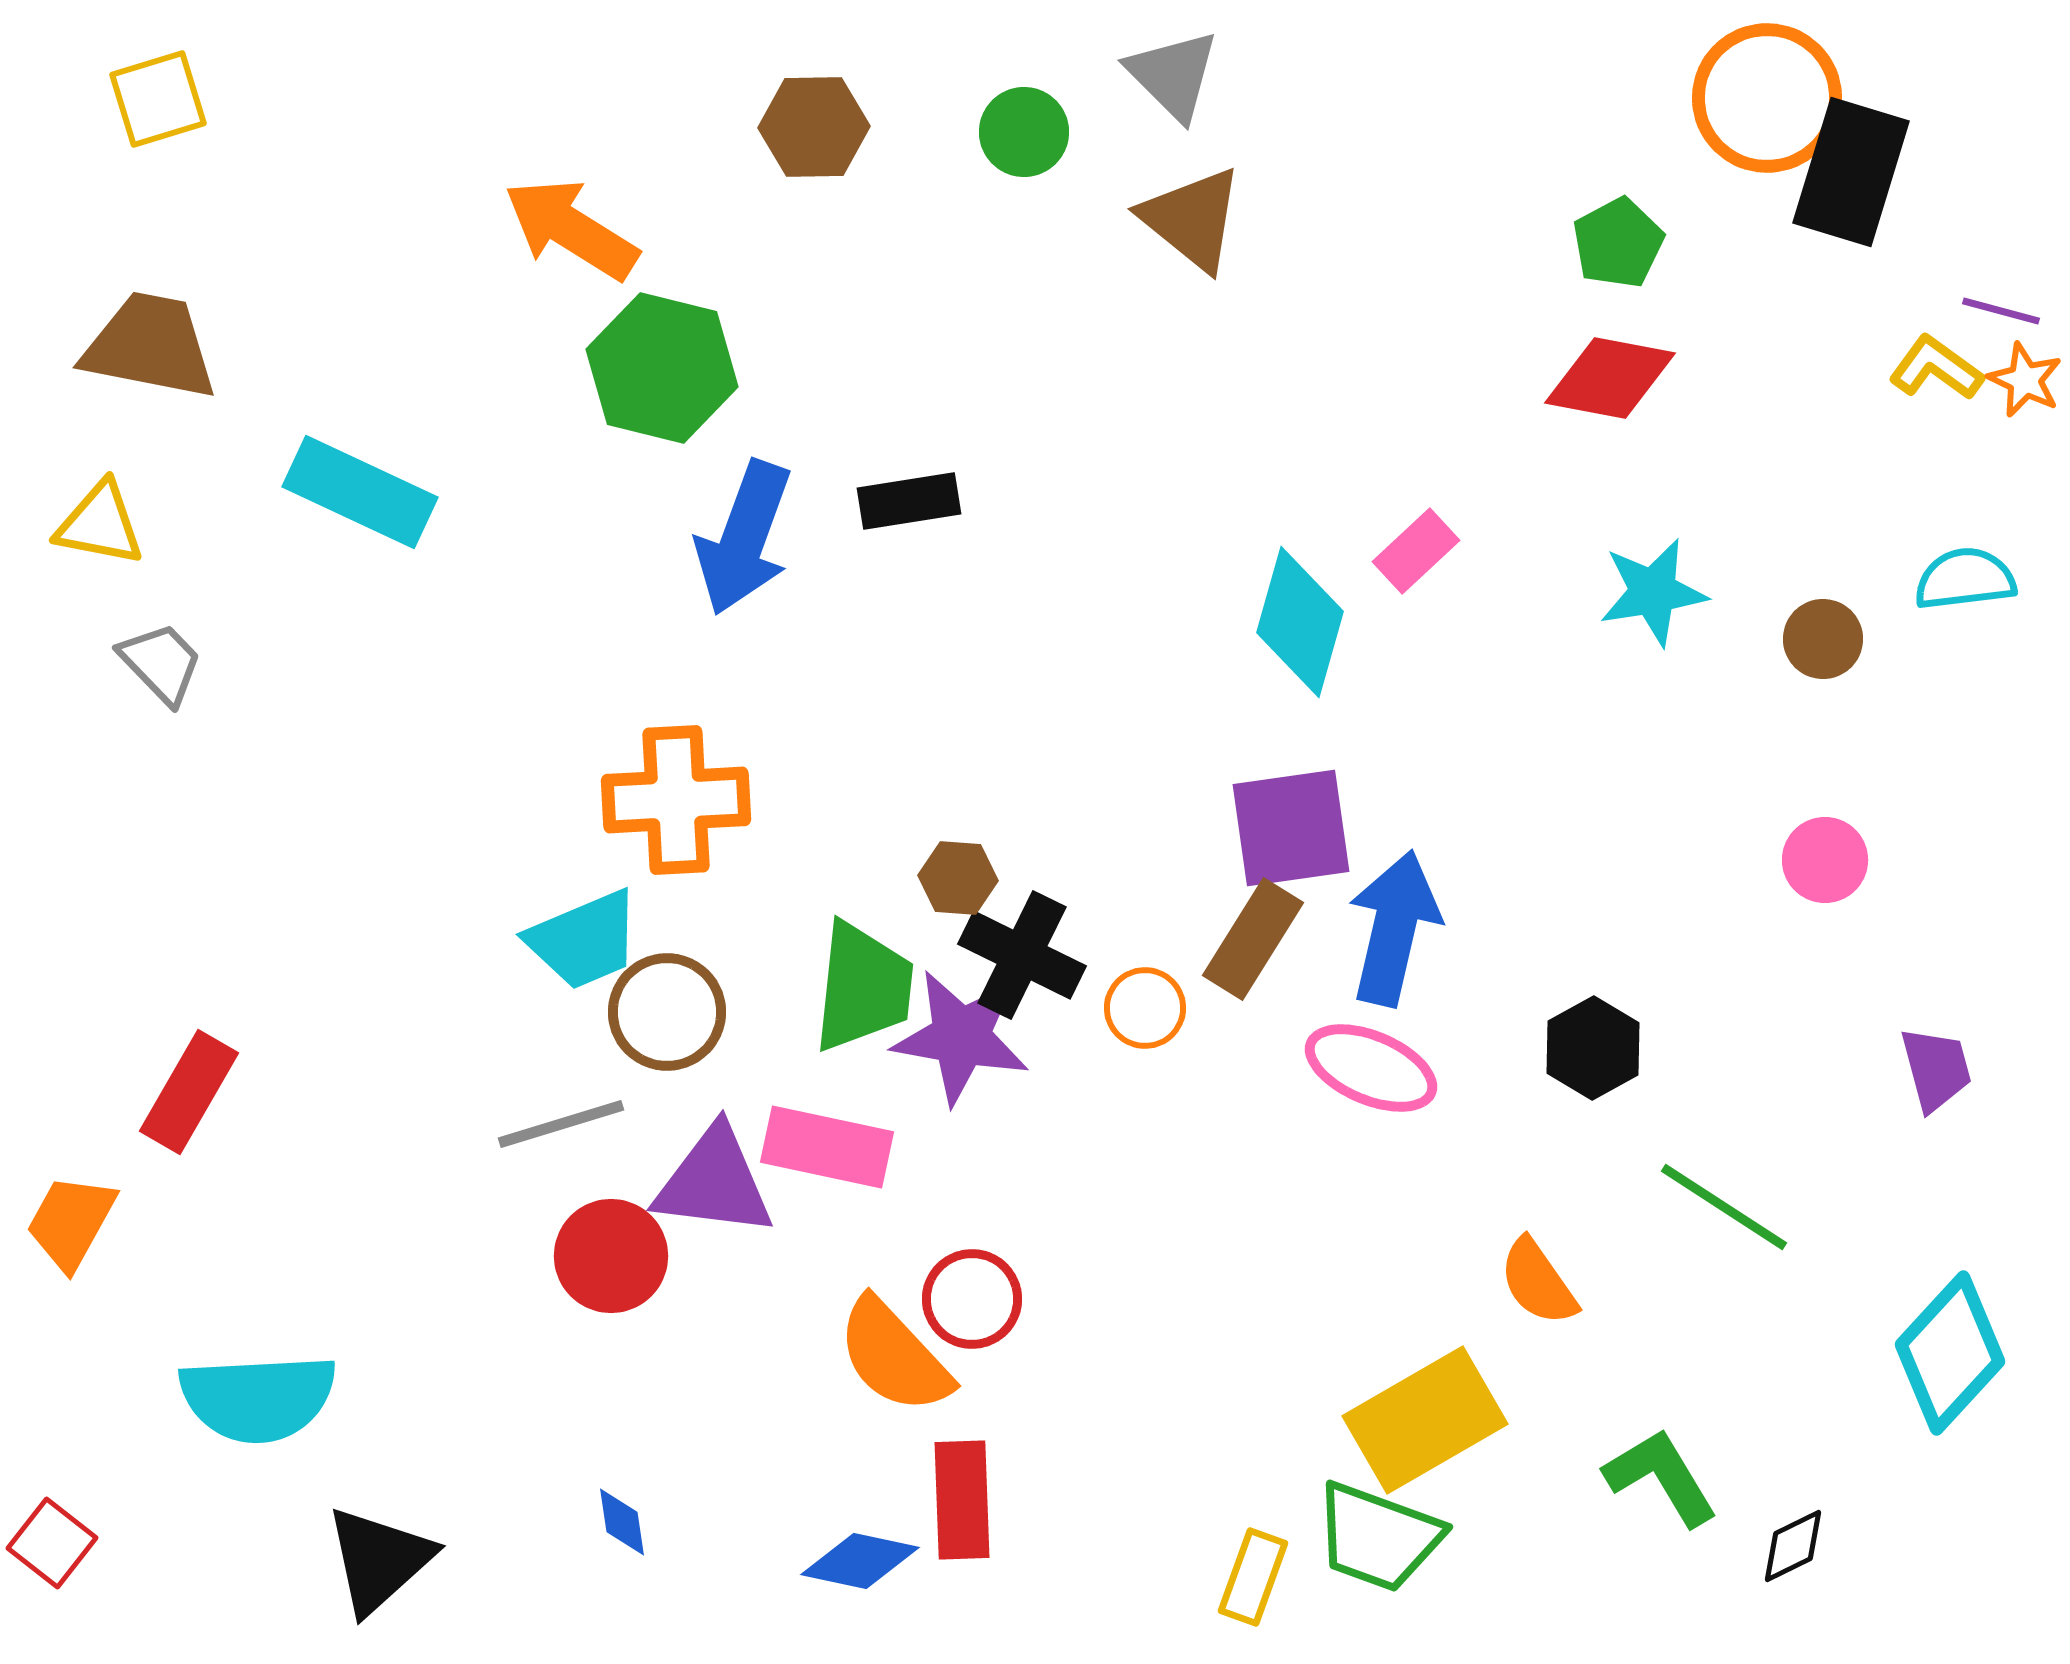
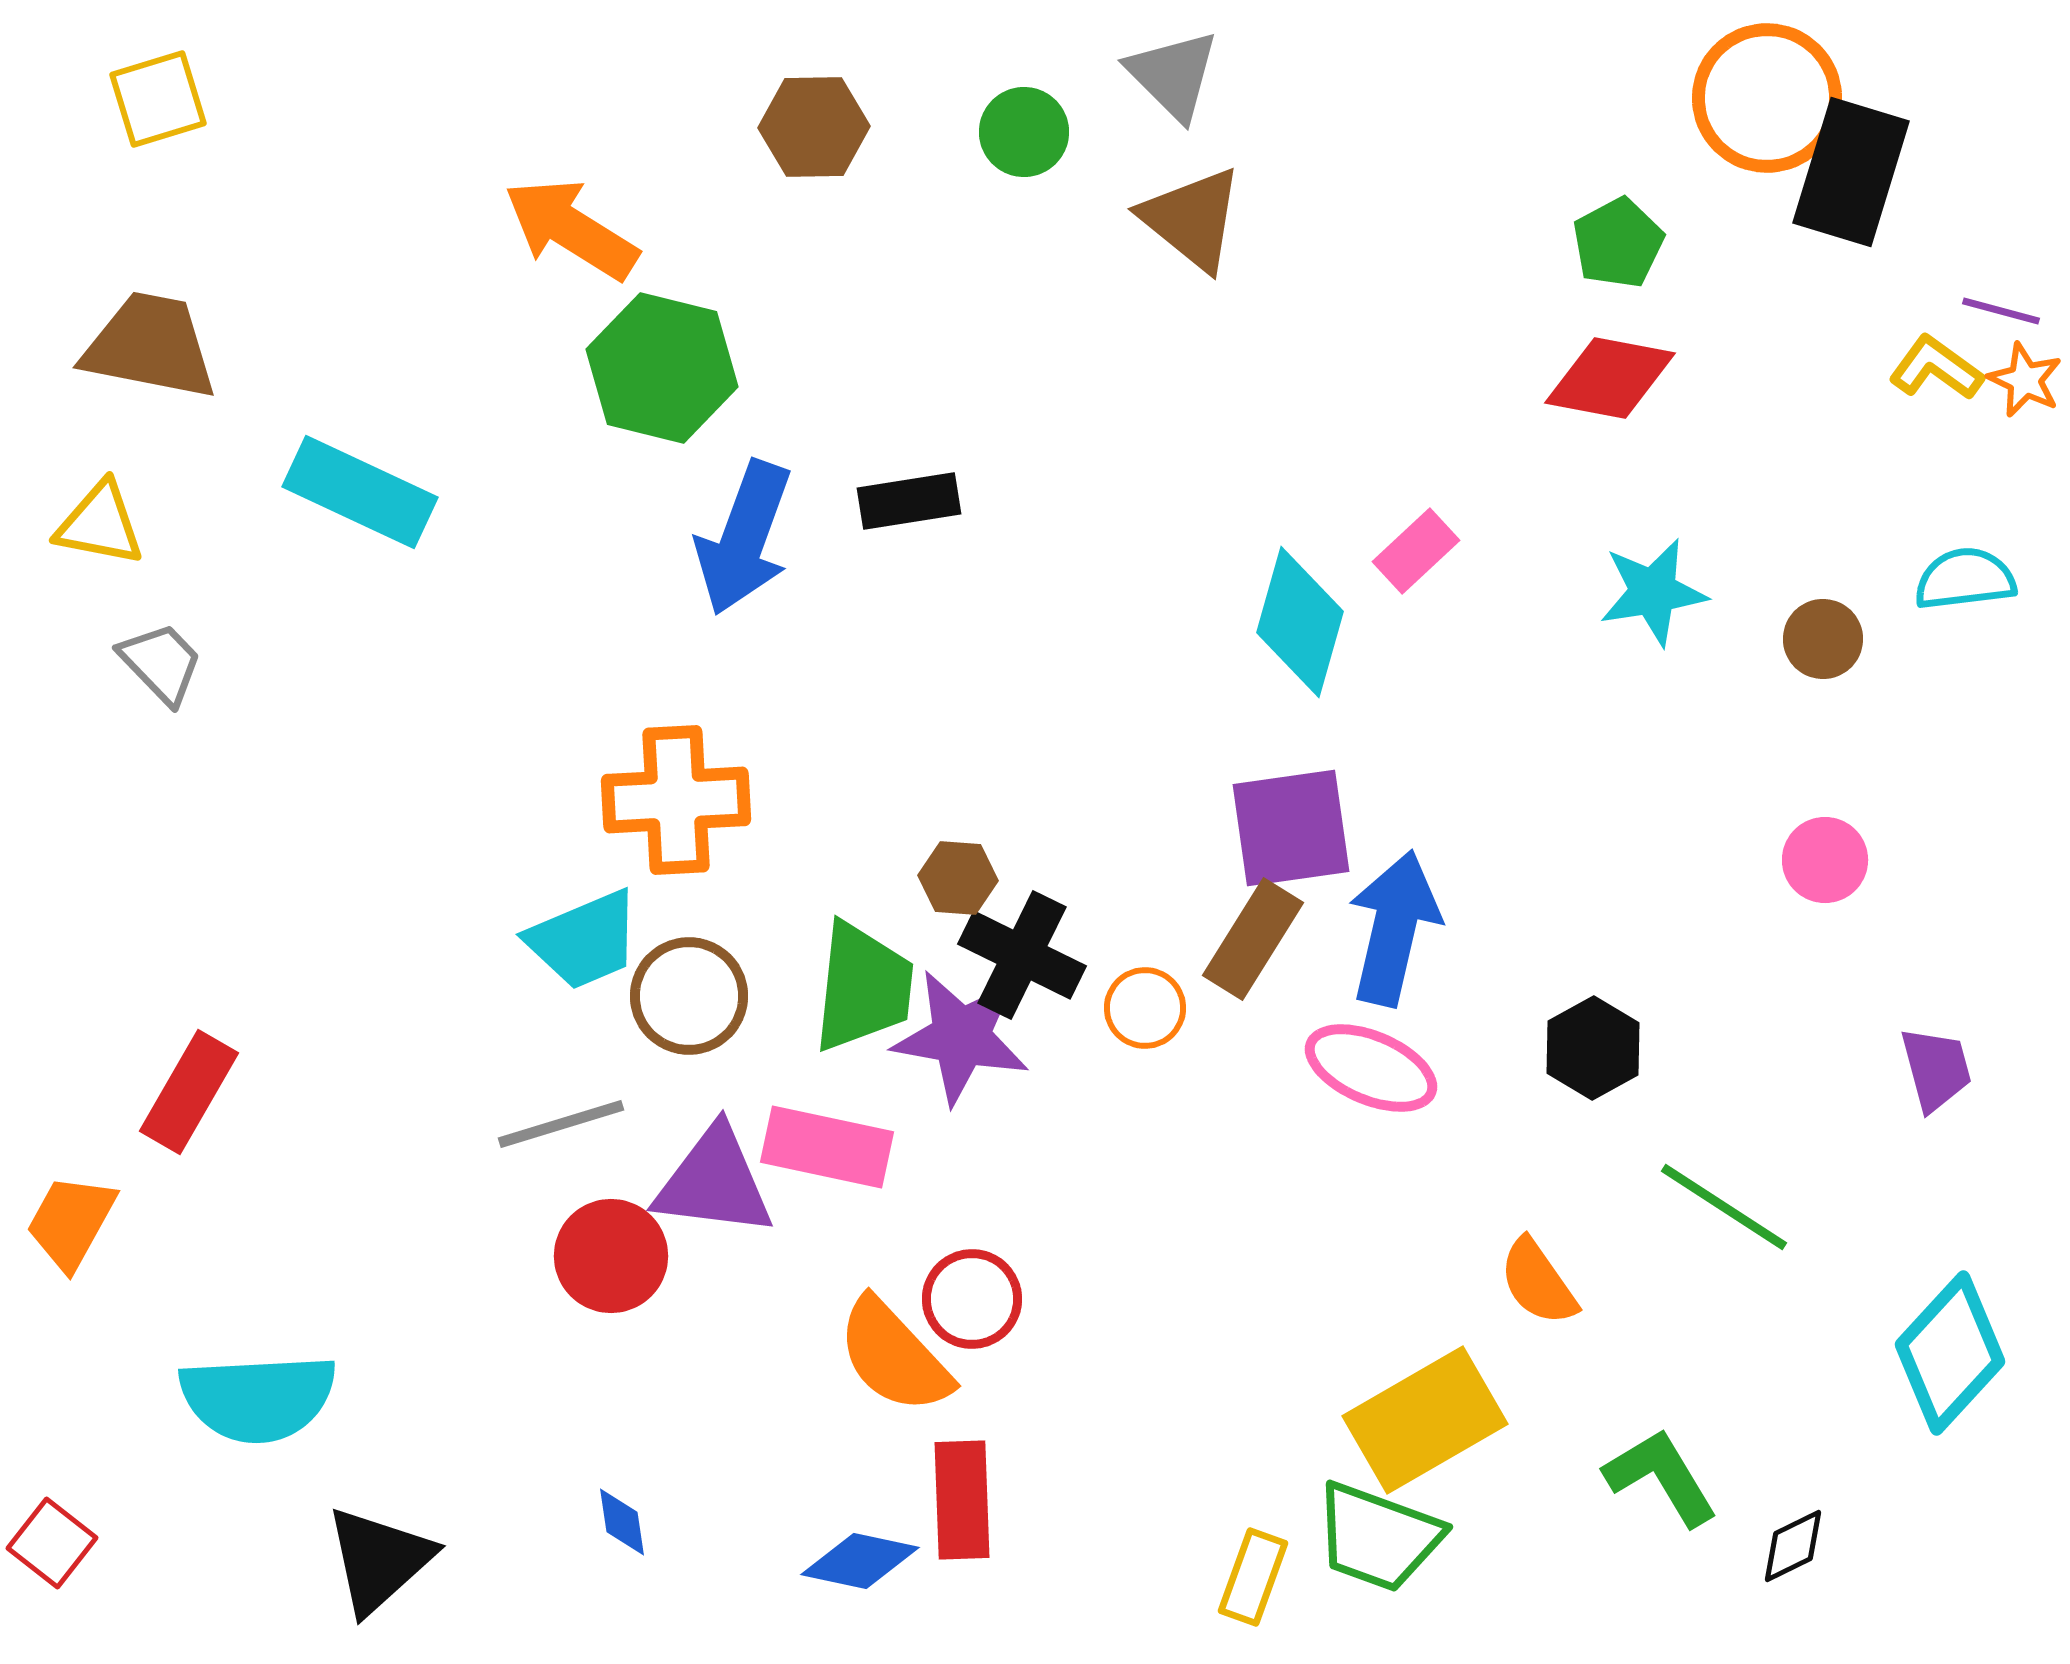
brown circle at (667, 1012): moved 22 px right, 16 px up
